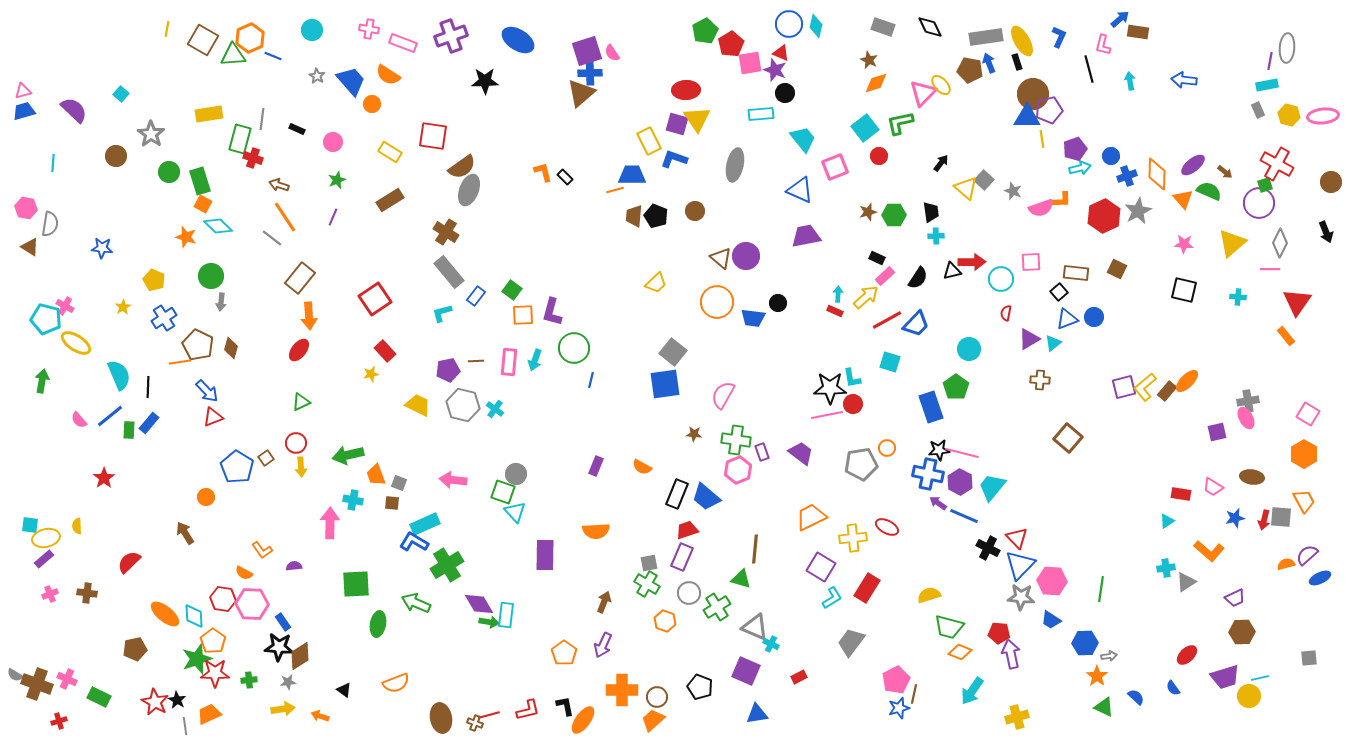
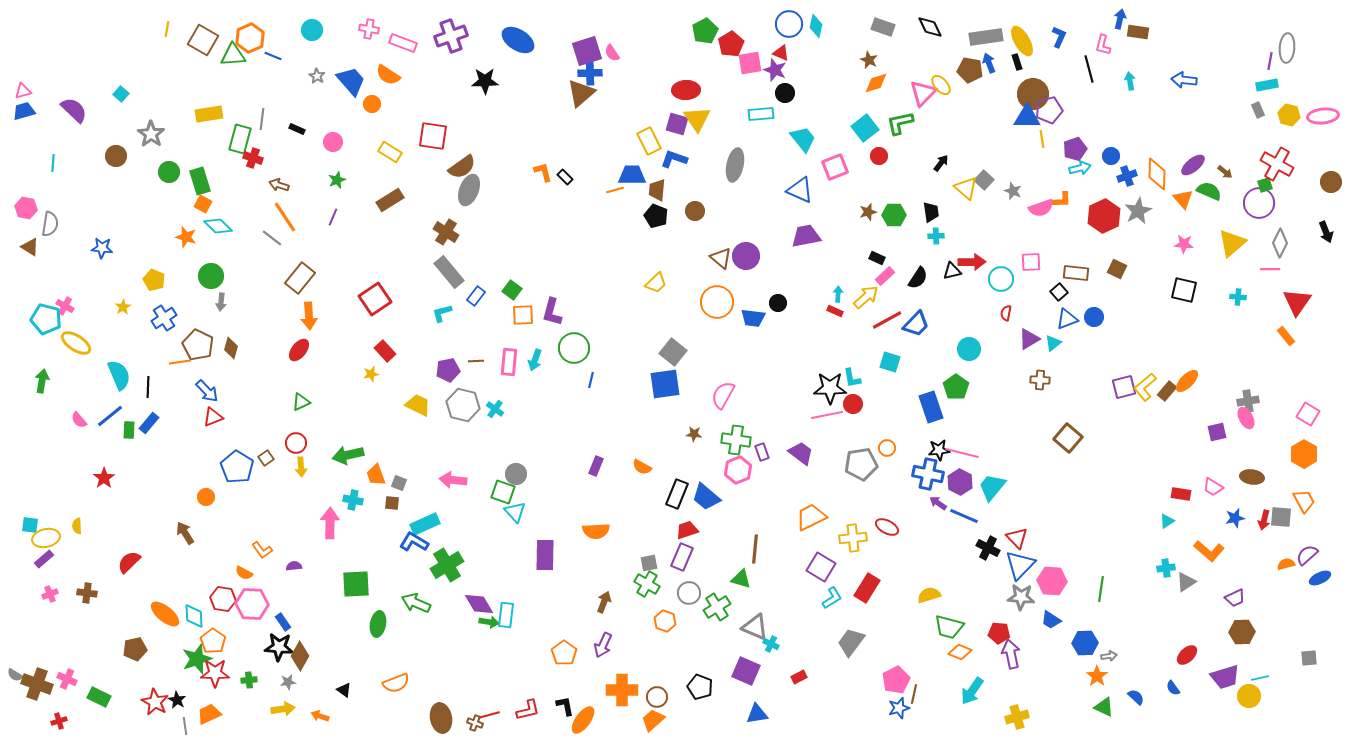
blue arrow at (1120, 19): rotated 36 degrees counterclockwise
brown trapezoid at (634, 216): moved 23 px right, 26 px up
brown diamond at (300, 656): rotated 28 degrees counterclockwise
